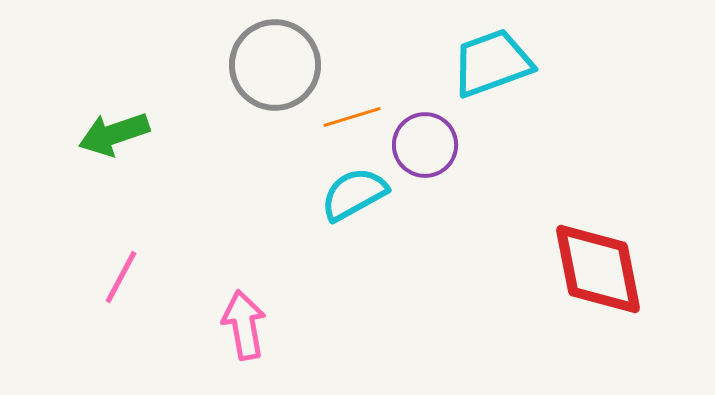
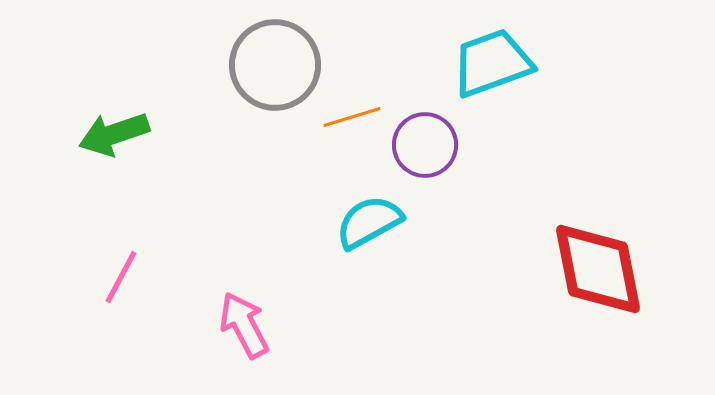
cyan semicircle: moved 15 px right, 28 px down
pink arrow: rotated 18 degrees counterclockwise
